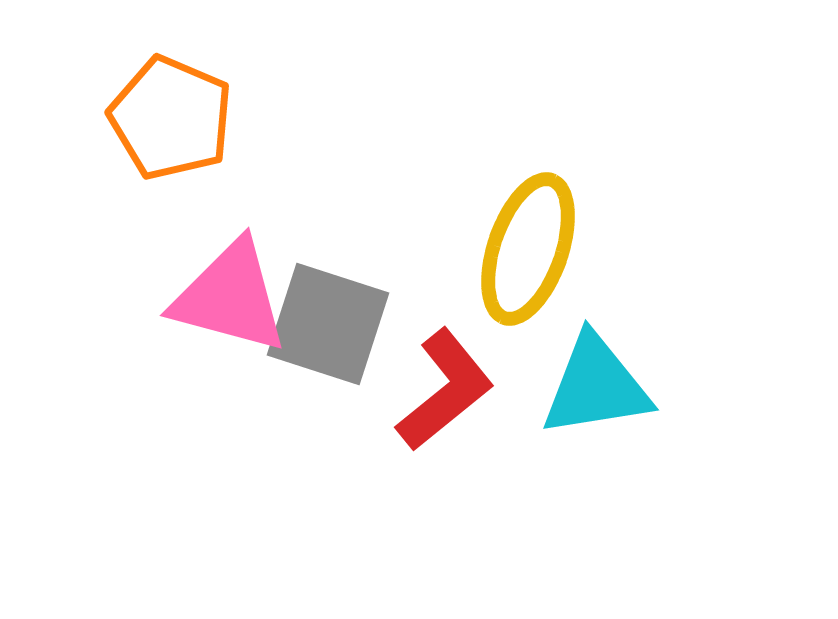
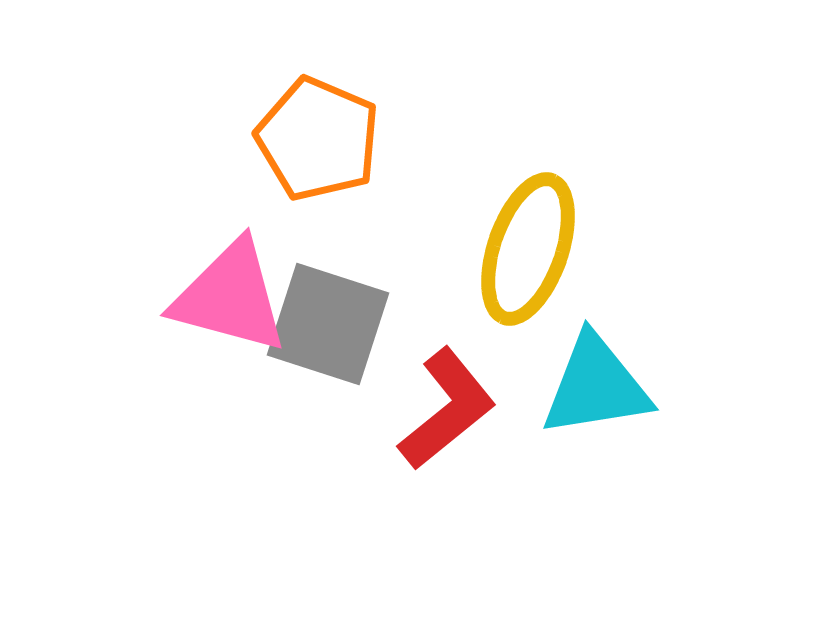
orange pentagon: moved 147 px right, 21 px down
red L-shape: moved 2 px right, 19 px down
